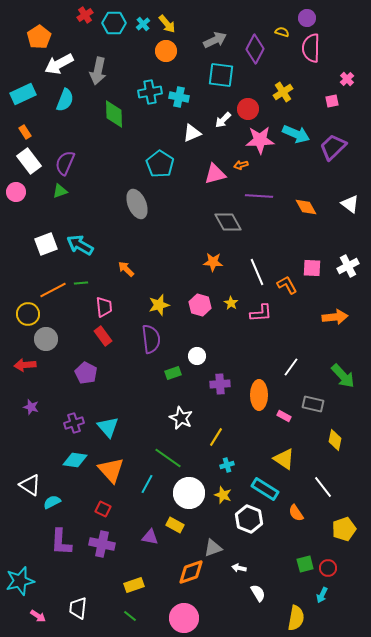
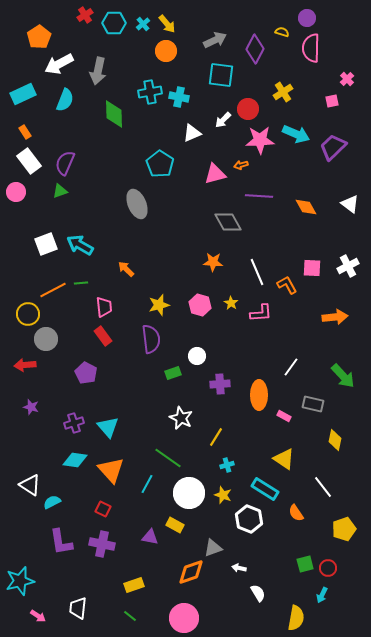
purple L-shape at (61, 542): rotated 12 degrees counterclockwise
